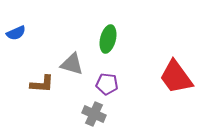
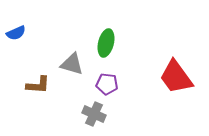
green ellipse: moved 2 px left, 4 px down
brown L-shape: moved 4 px left, 1 px down
